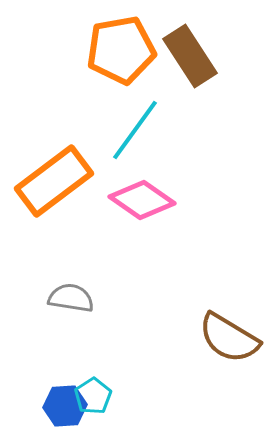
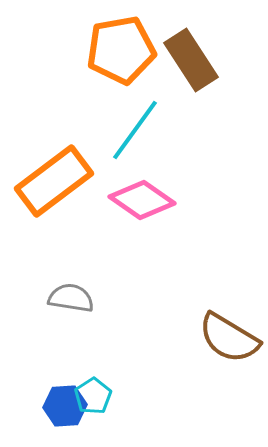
brown rectangle: moved 1 px right, 4 px down
